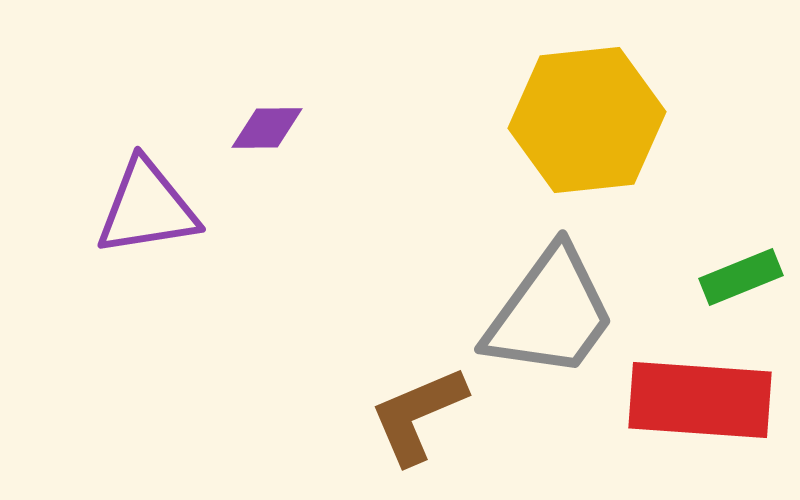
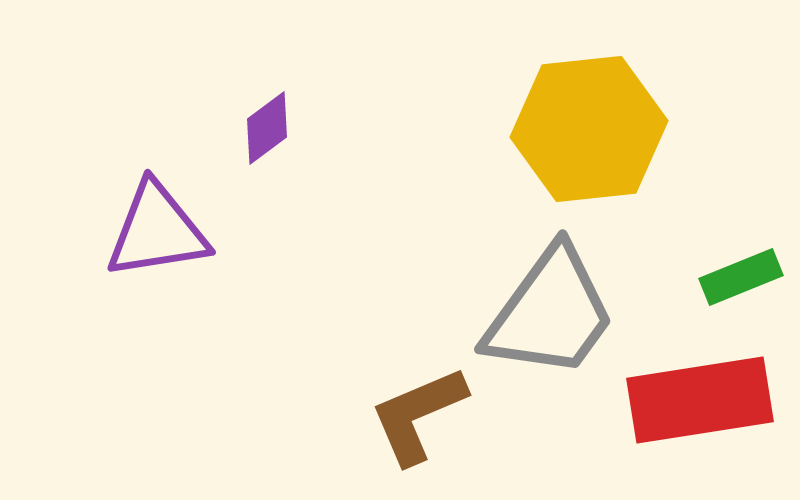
yellow hexagon: moved 2 px right, 9 px down
purple diamond: rotated 36 degrees counterclockwise
purple triangle: moved 10 px right, 23 px down
red rectangle: rotated 13 degrees counterclockwise
